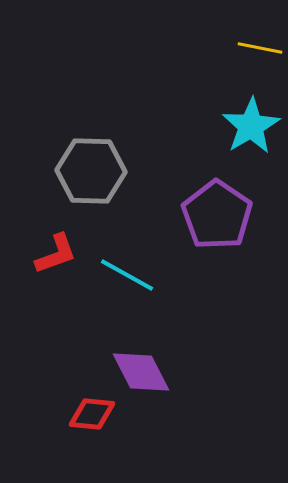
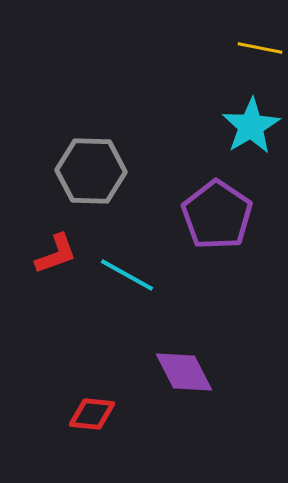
purple diamond: moved 43 px right
